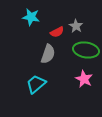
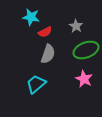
red semicircle: moved 12 px left
green ellipse: rotated 30 degrees counterclockwise
